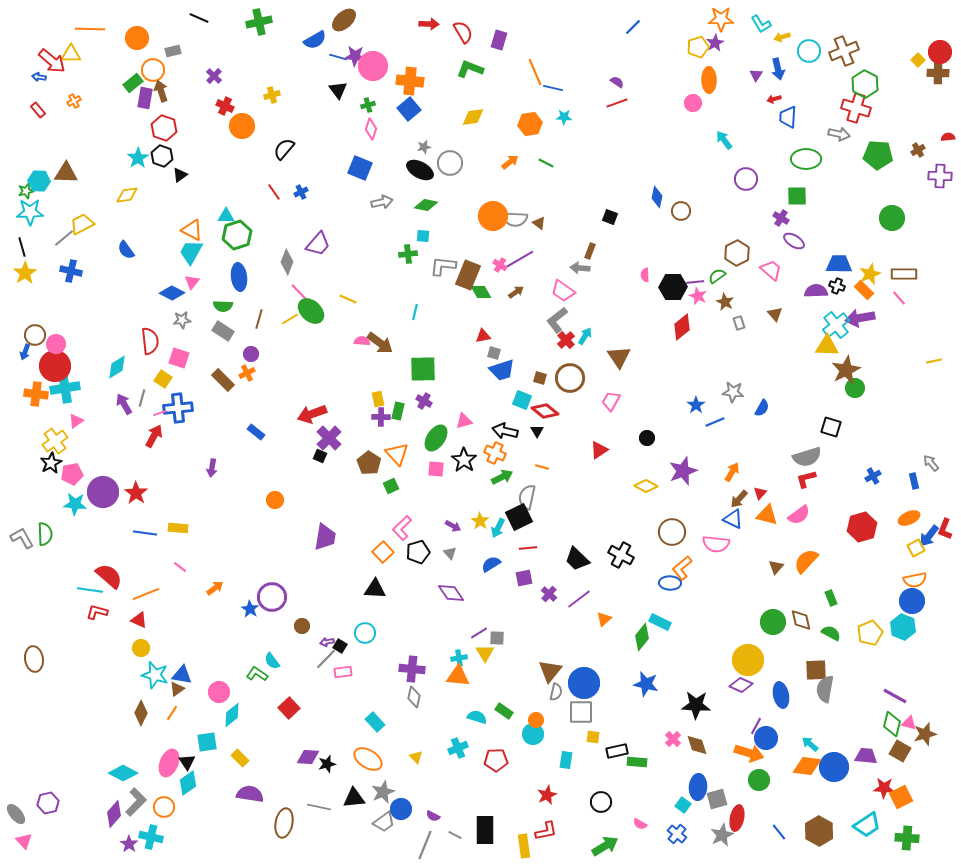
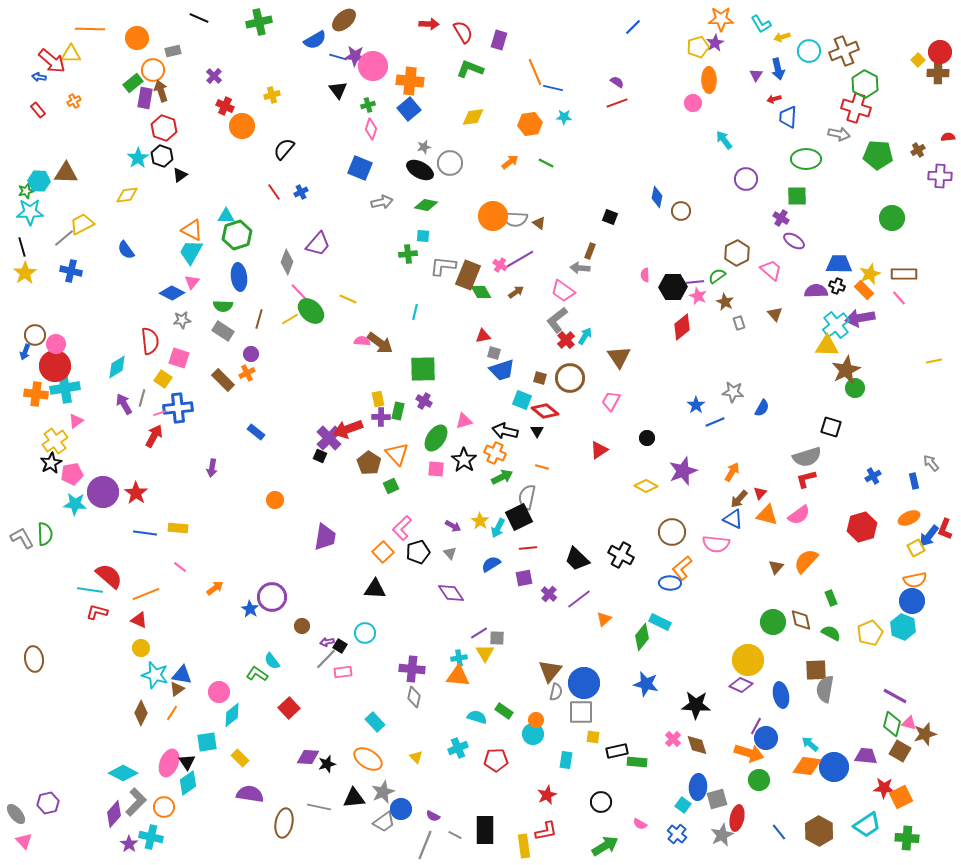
red arrow at (312, 414): moved 36 px right, 15 px down
